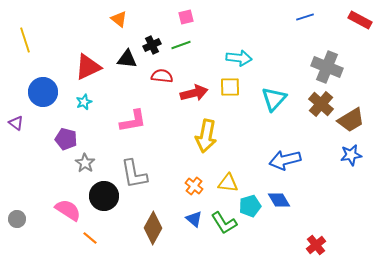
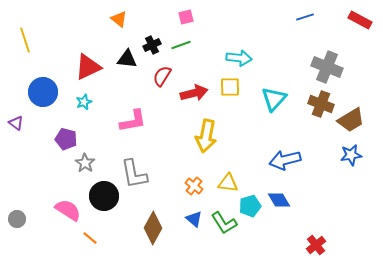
red semicircle: rotated 65 degrees counterclockwise
brown cross: rotated 20 degrees counterclockwise
